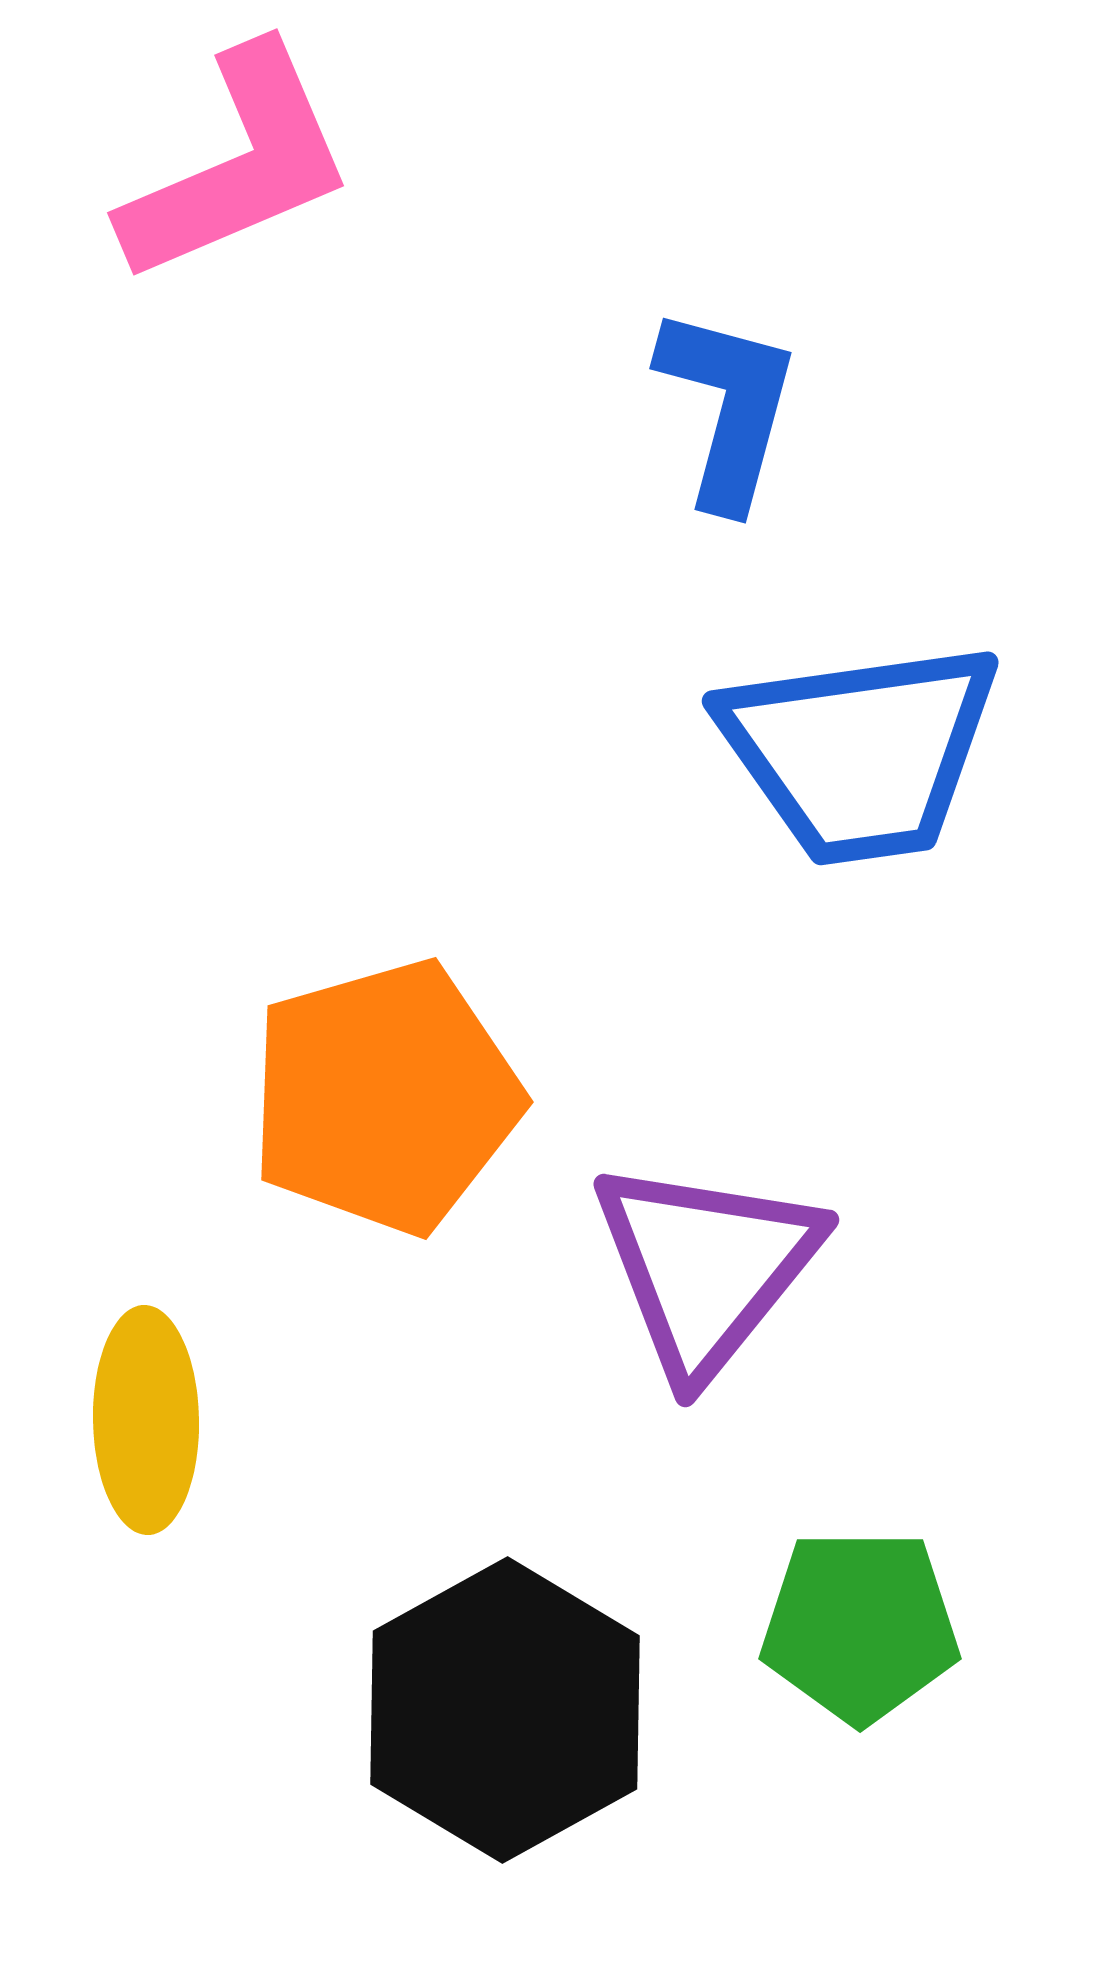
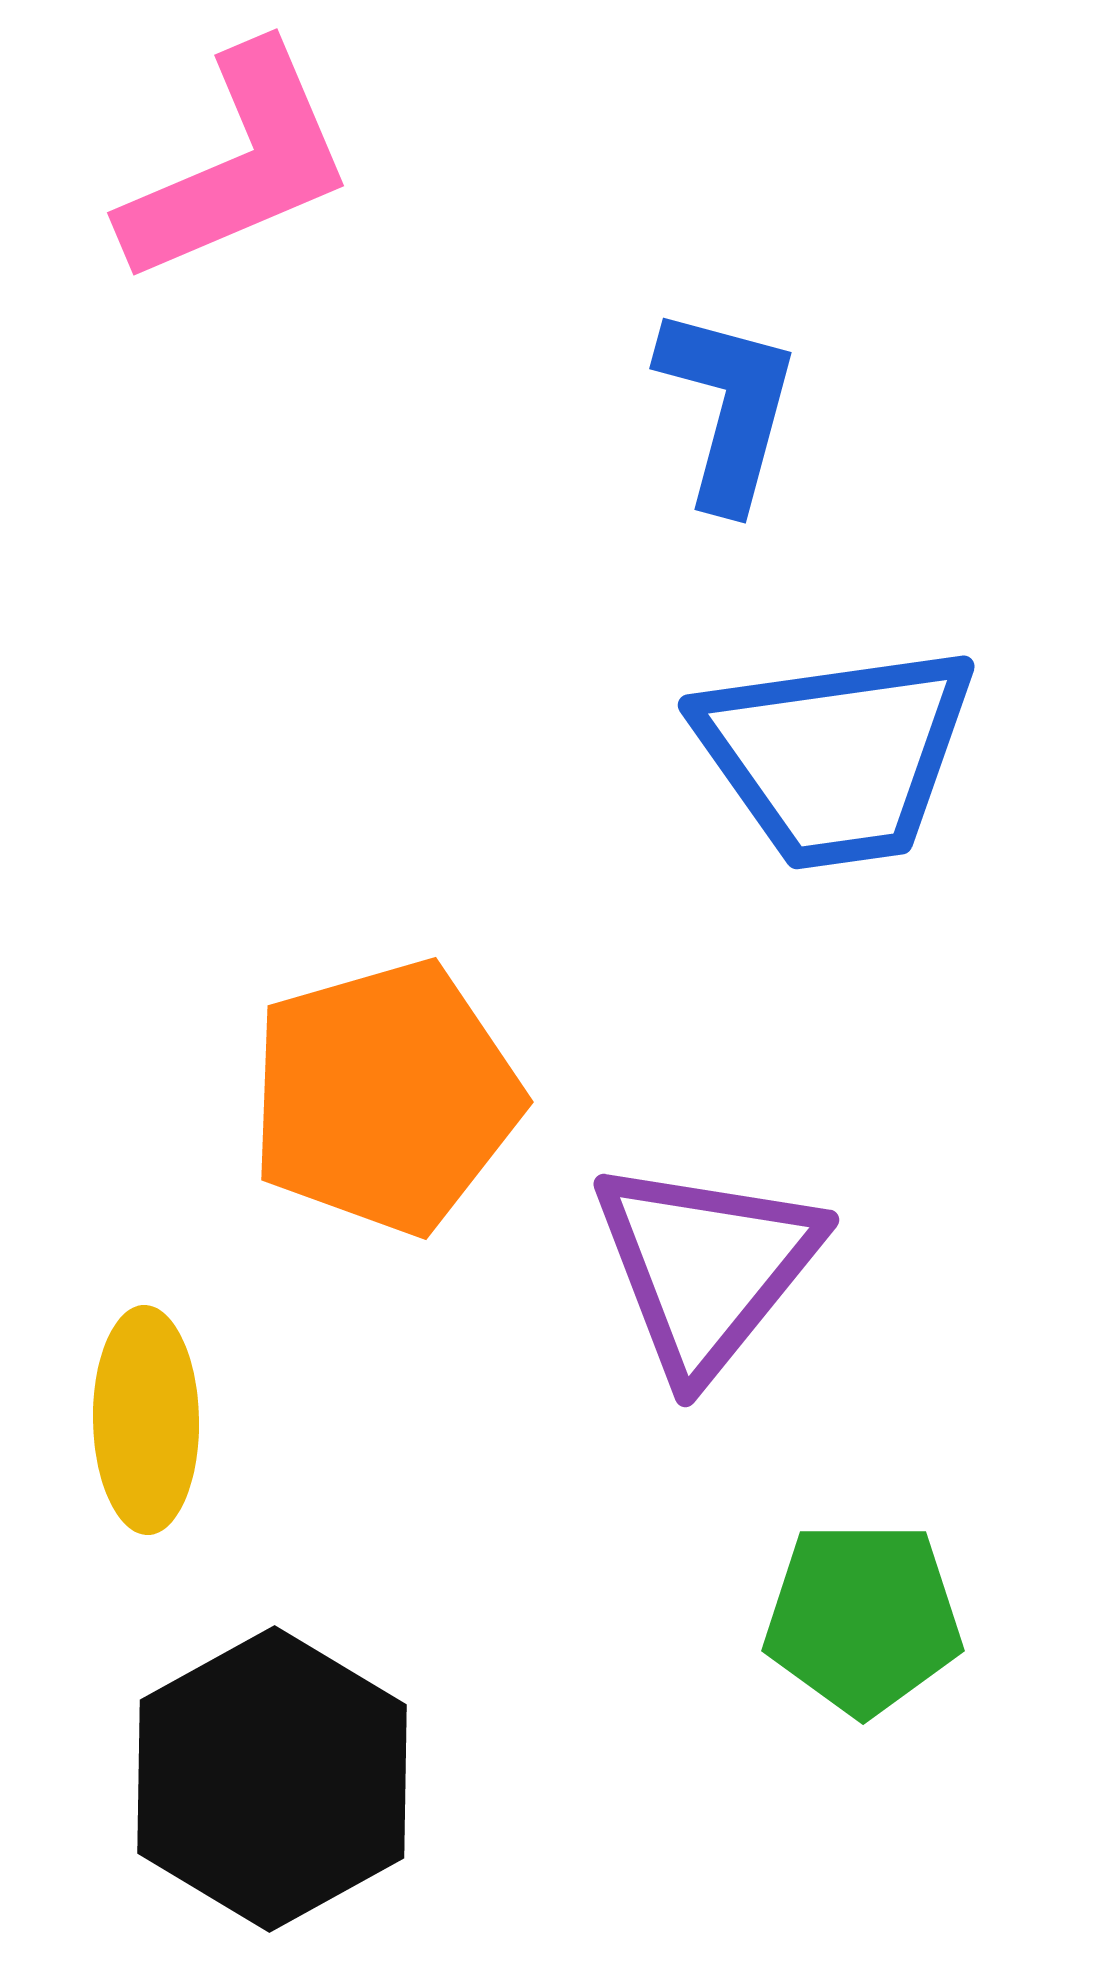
blue trapezoid: moved 24 px left, 4 px down
green pentagon: moved 3 px right, 8 px up
black hexagon: moved 233 px left, 69 px down
